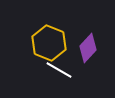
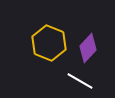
white line: moved 21 px right, 11 px down
